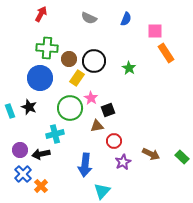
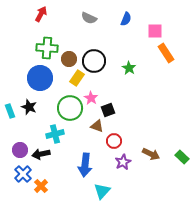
brown triangle: rotated 32 degrees clockwise
